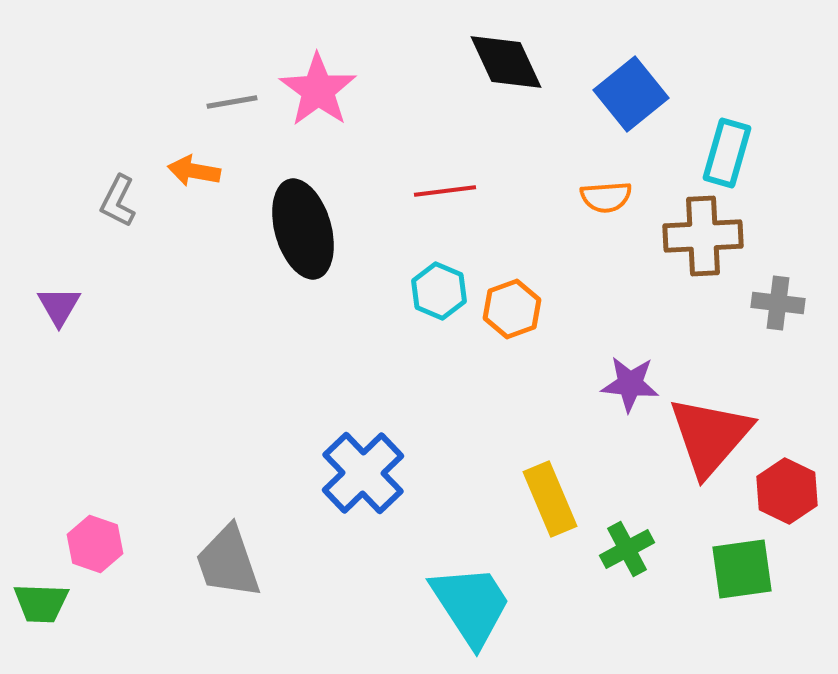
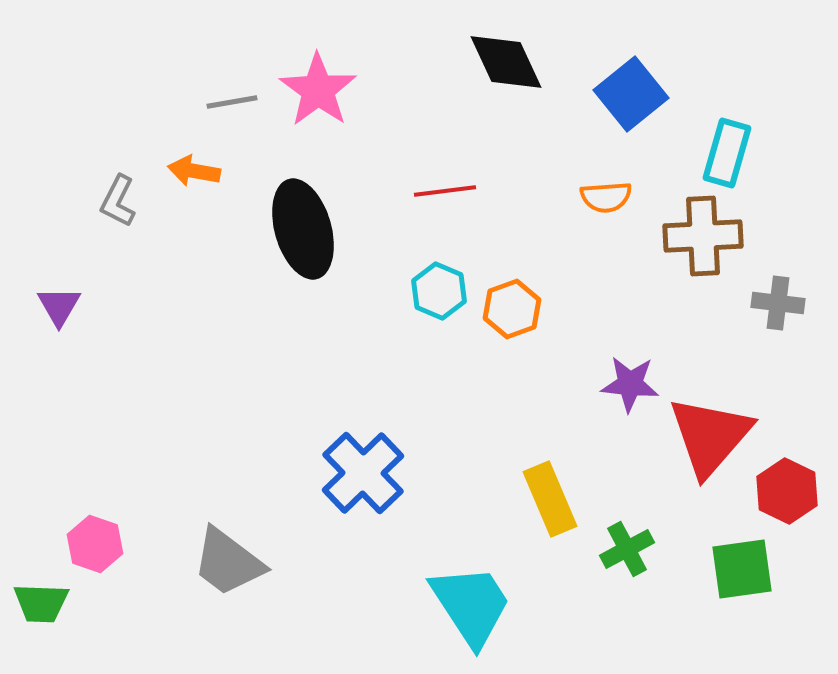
gray trapezoid: rotated 34 degrees counterclockwise
